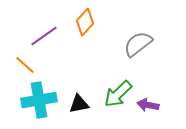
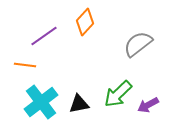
orange line: rotated 35 degrees counterclockwise
cyan cross: moved 2 px right, 2 px down; rotated 28 degrees counterclockwise
purple arrow: rotated 40 degrees counterclockwise
